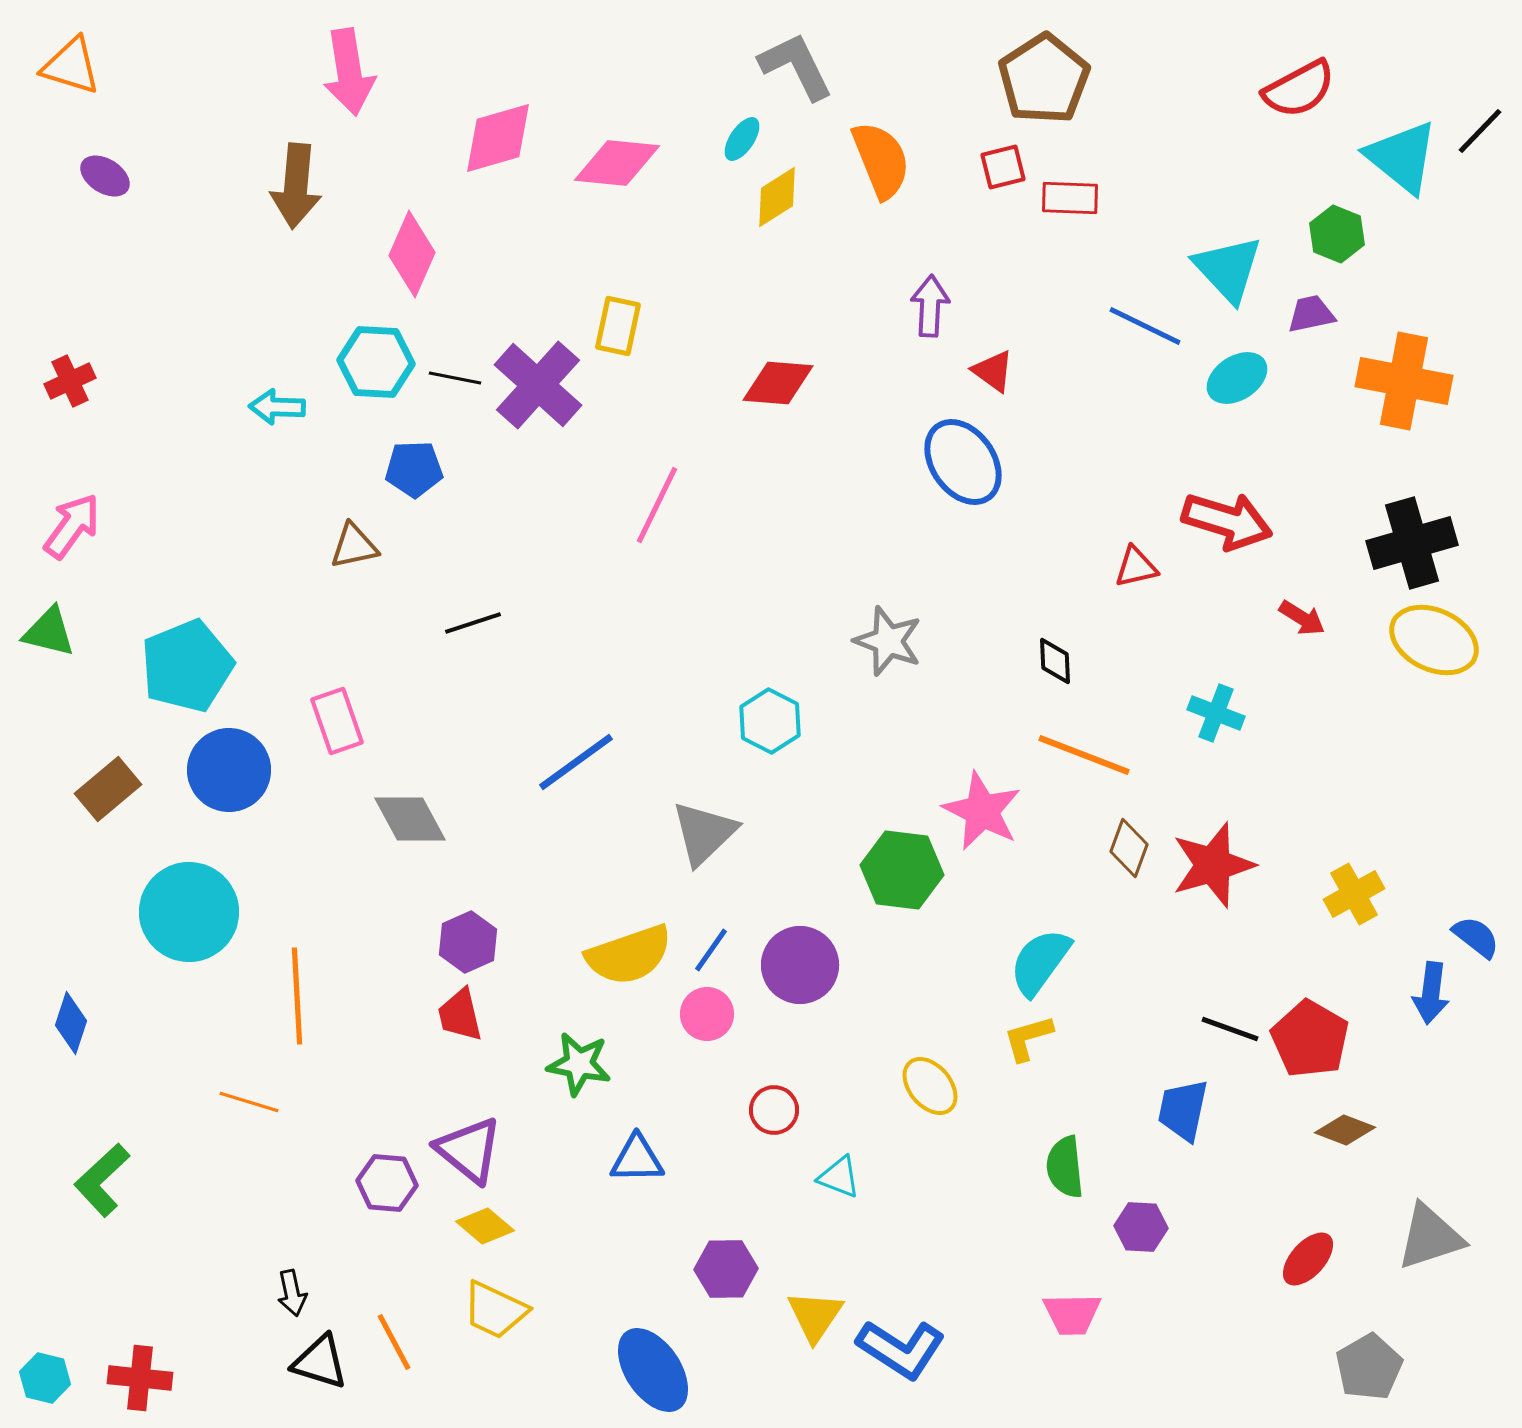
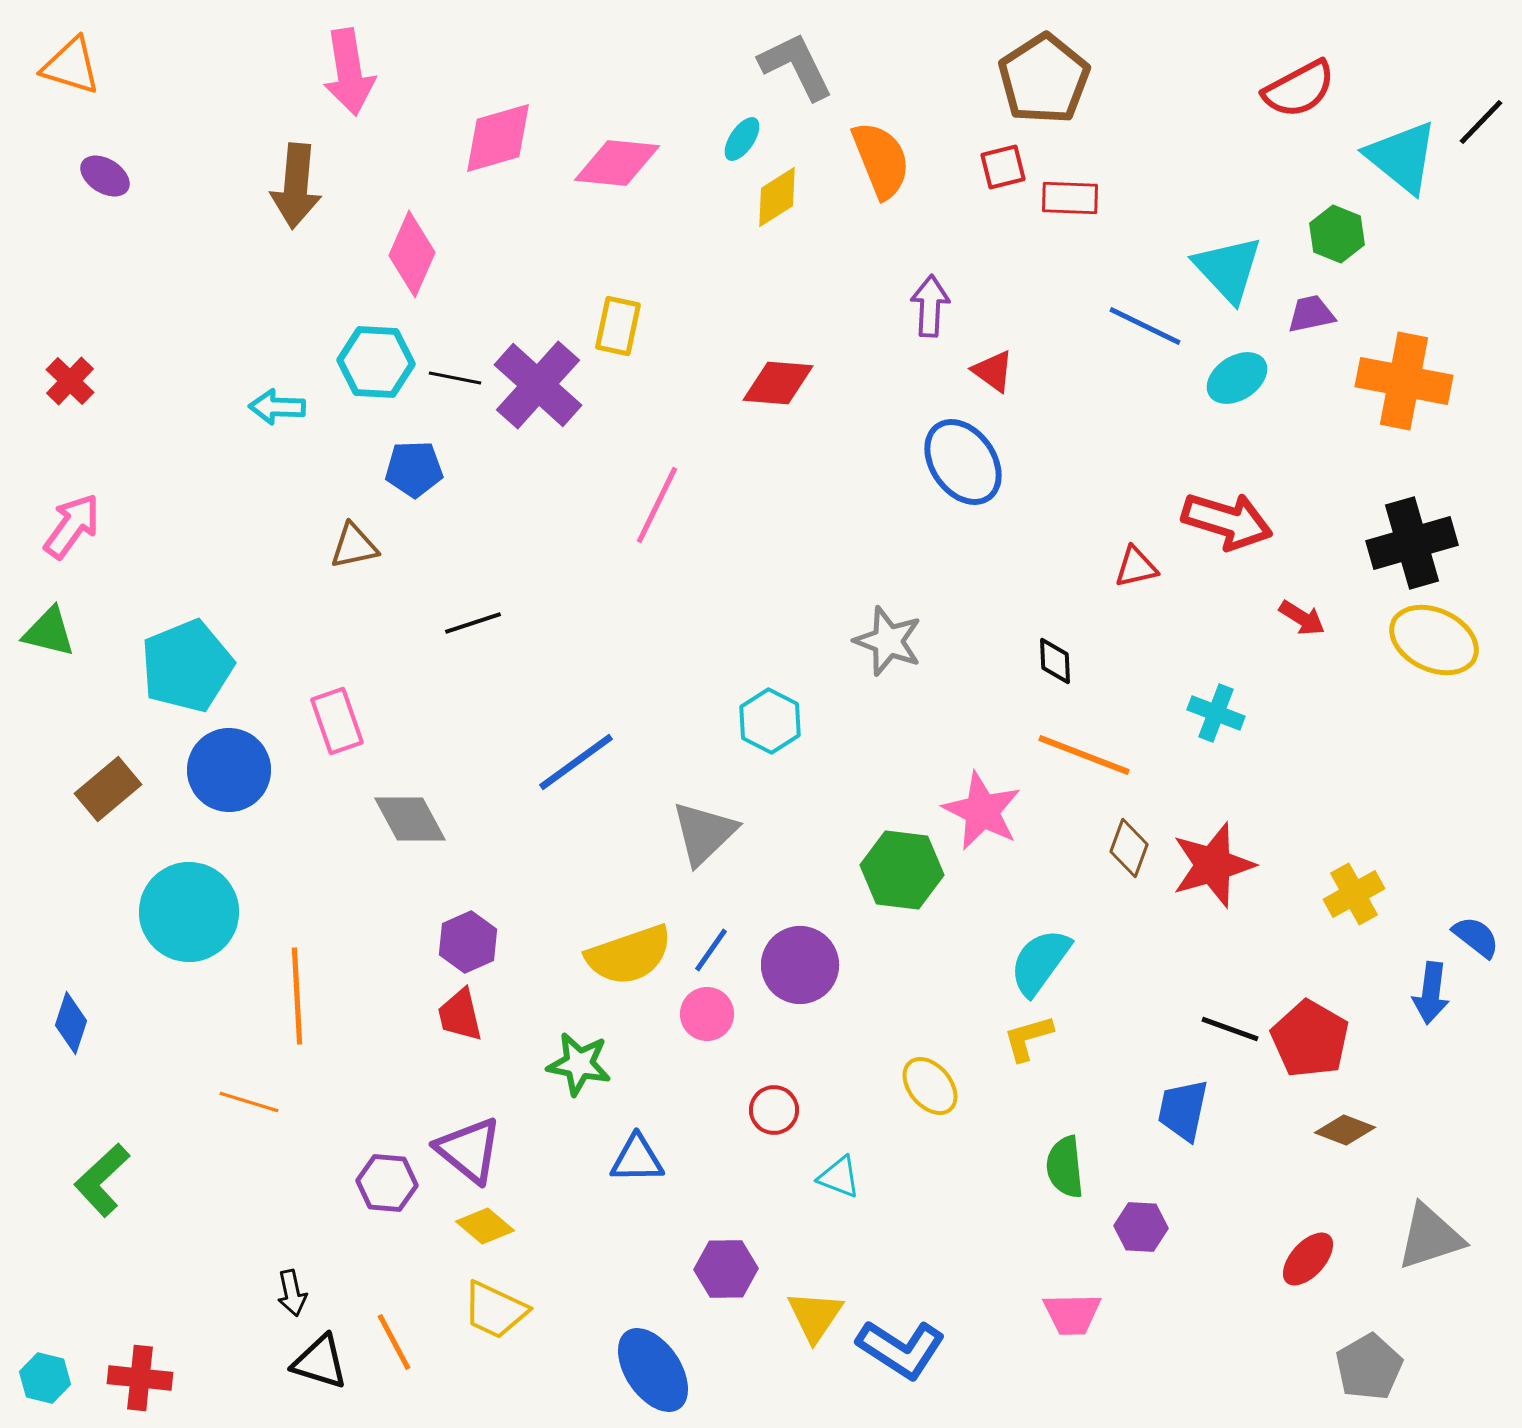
black line at (1480, 131): moved 1 px right, 9 px up
red cross at (70, 381): rotated 21 degrees counterclockwise
